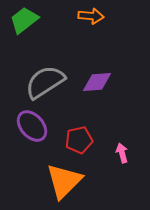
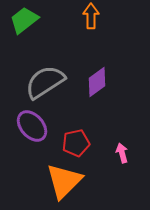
orange arrow: rotated 95 degrees counterclockwise
purple diamond: rotated 32 degrees counterclockwise
red pentagon: moved 3 px left, 3 px down
